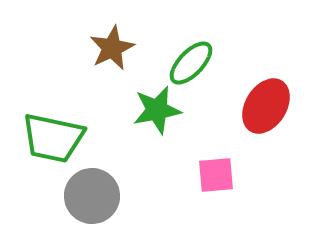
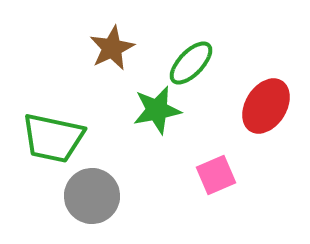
pink square: rotated 18 degrees counterclockwise
